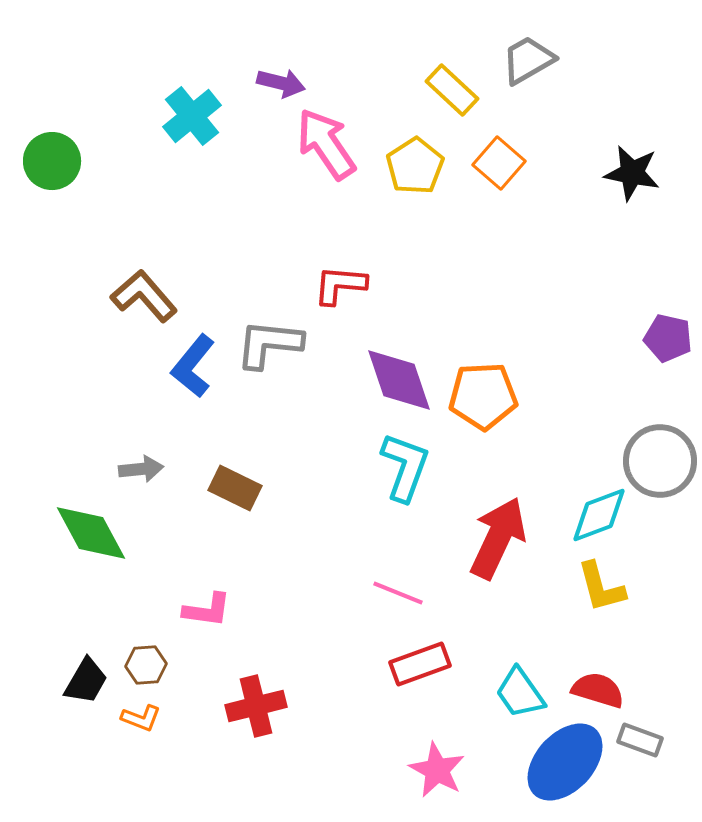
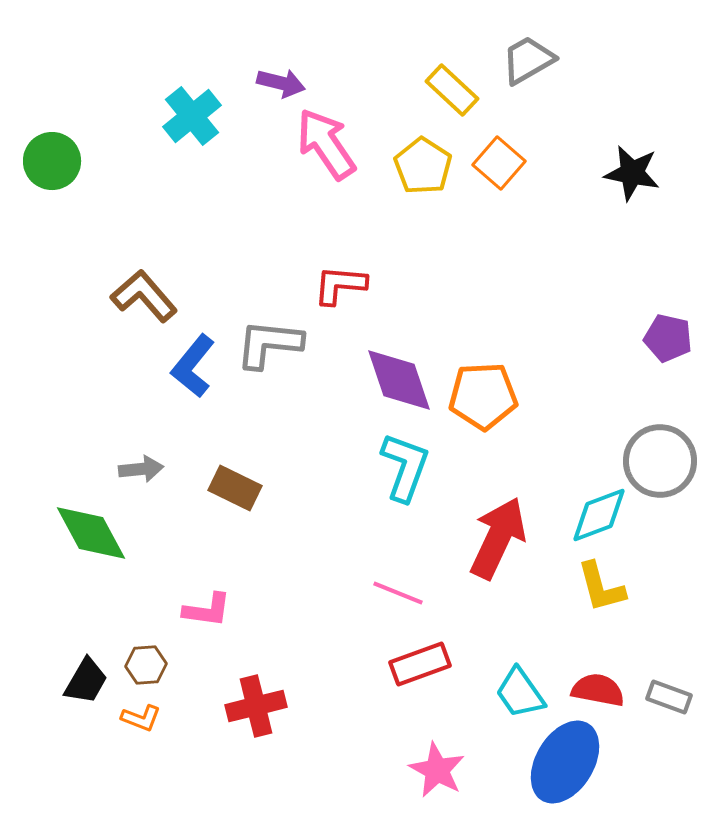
yellow pentagon: moved 8 px right; rotated 6 degrees counterclockwise
red semicircle: rotated 6 degrees counterclockwise
gray rectangle: moved 29 px right, 43 px up
blue ellipse: rotated 12 degrees counterclockwise
